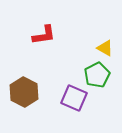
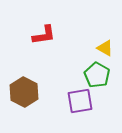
green pentagon: rotated 15 degrees counterclockwise
purple square: moved 6 px right, 3 px down; rotated 32 degrees counterclockwise
